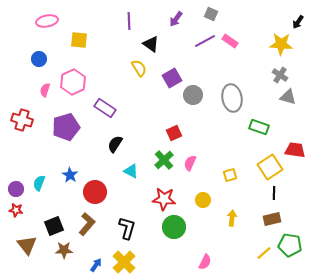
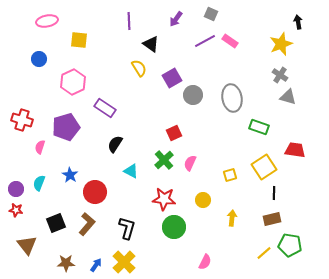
black arrow at (298, 22): rotated 136 degrees clockwise
yellow star at (281, 44): rotated 25 degrees counterclockwise
pink semicircle at (45, 90): moved 5 px left, 57 px down
yellow square at (270, 167): moved 6 px left
black square at (54, 226): moved 2 px right, 3 px up
brown star at (64, 250): moved 2 px right, 13 px down
